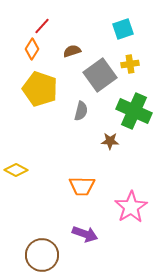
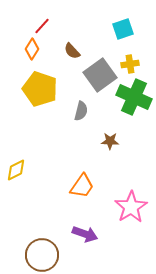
brown semicircle: rotated 114 degrees counterclockwise
green cross: moved 14 px up
yellow diamond: rotated 55 degrees counterclockwise
orange trapezoid: rotated 56 degrees counterclockwise
